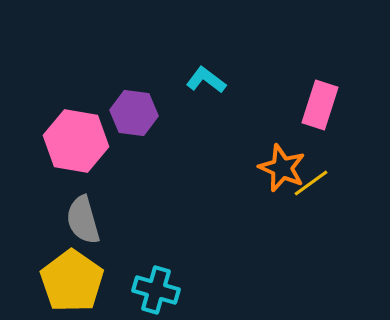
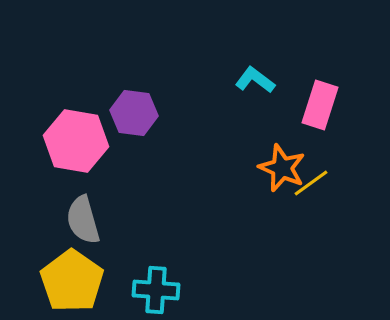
cyan L-shape: moved 49 px right
cyan cross: rotated 12 degrees counterclockwise
